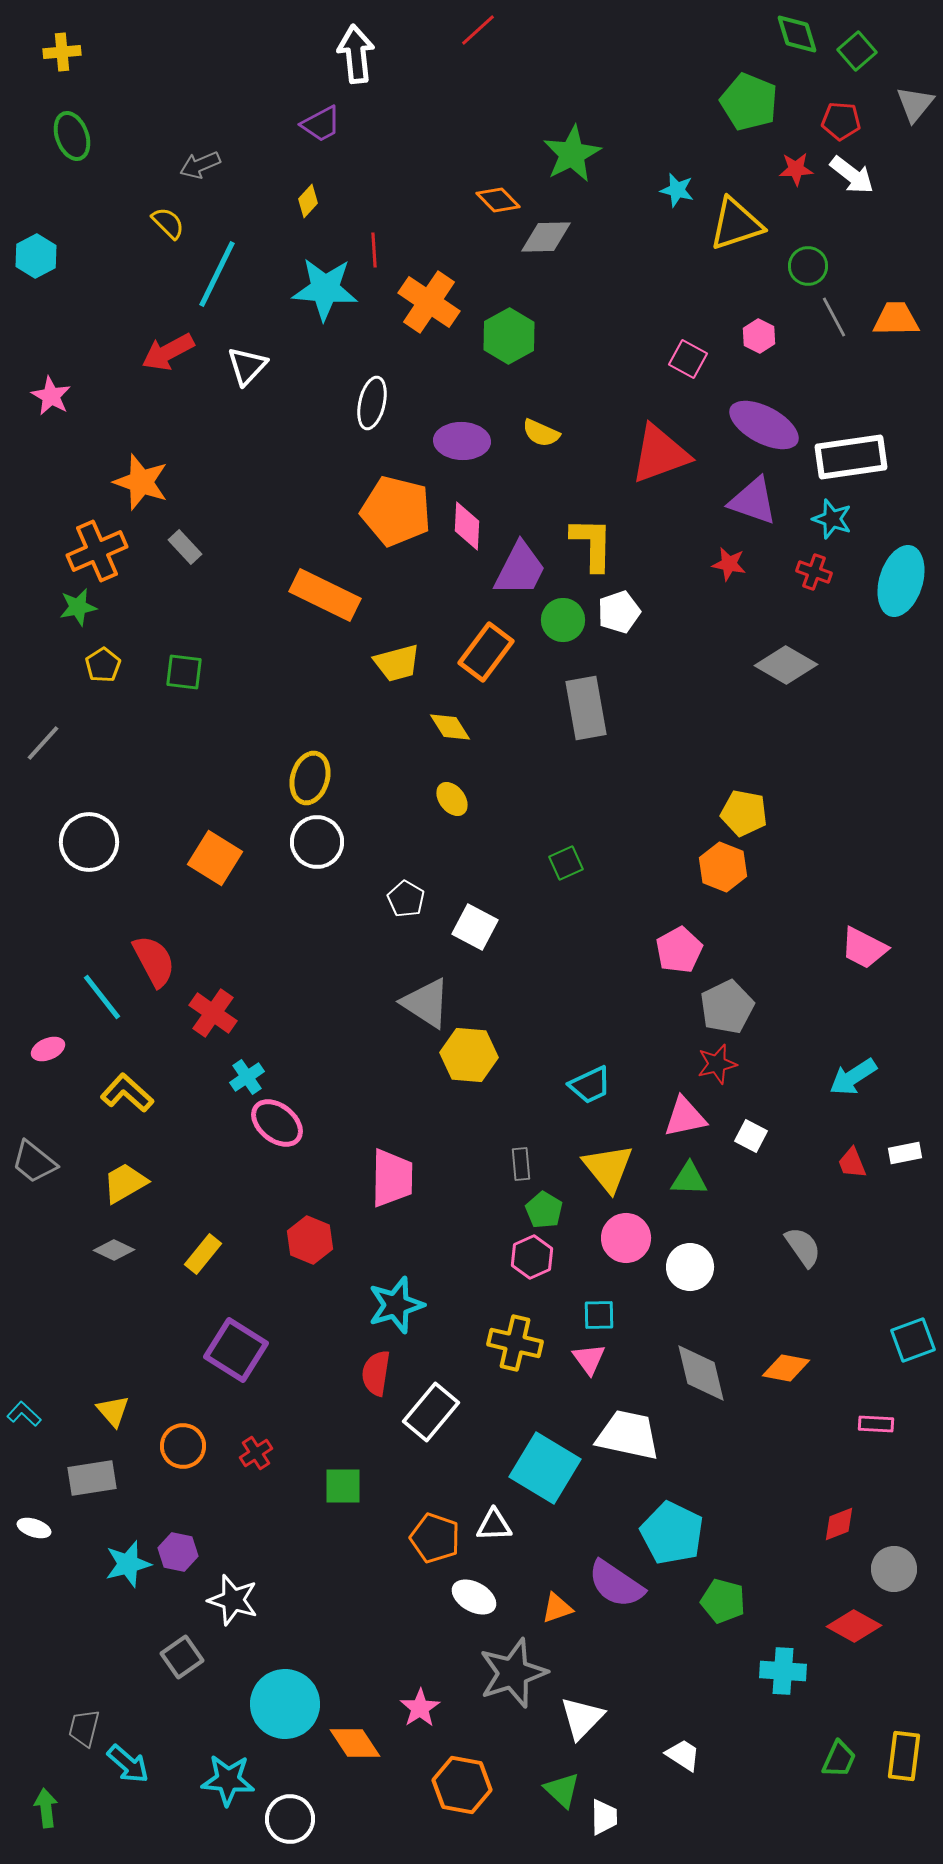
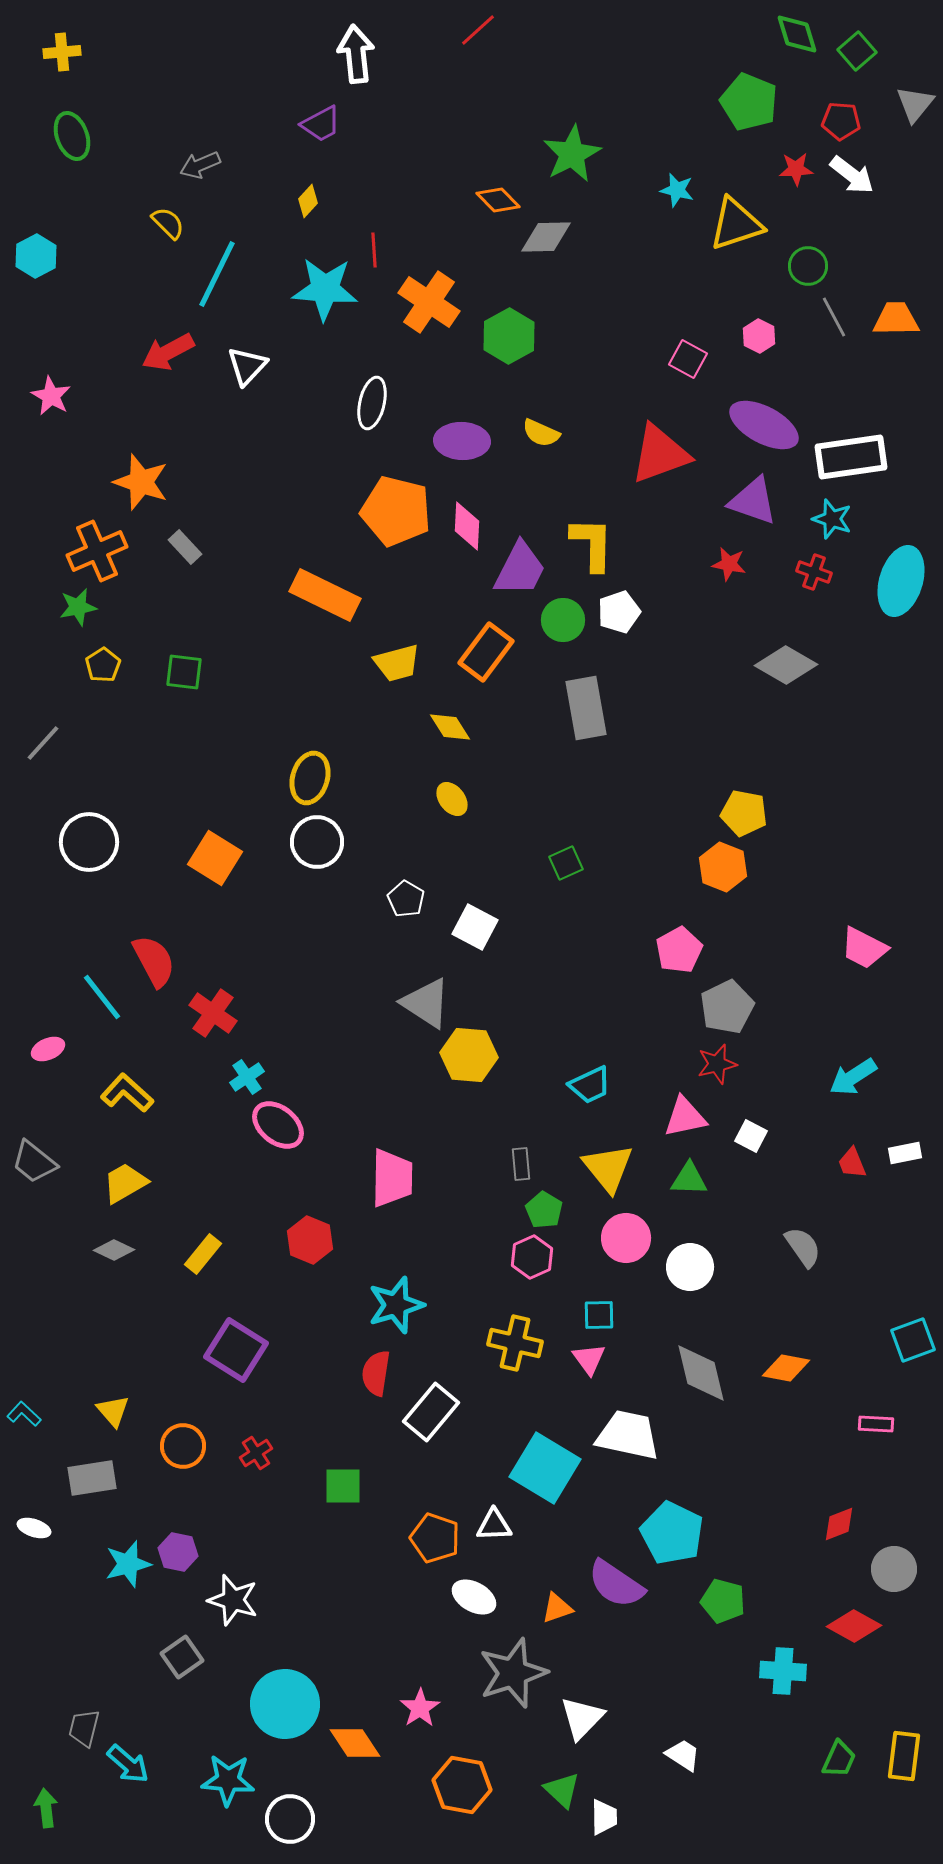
pink ellipse at (277, 1123): moved 1 px right, 2 px down
